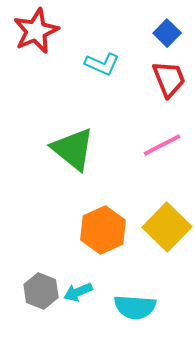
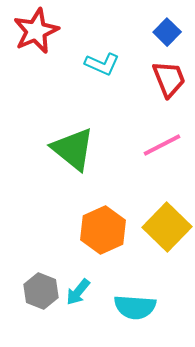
blue square: moved 1 px up
cyan arrow: rotated 28 degrees counterclockwise
